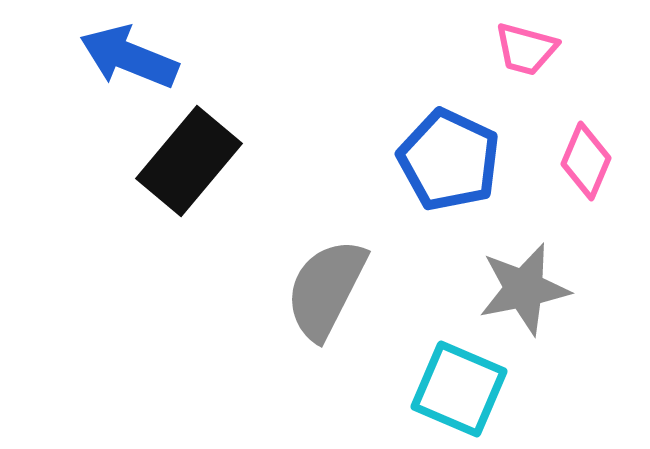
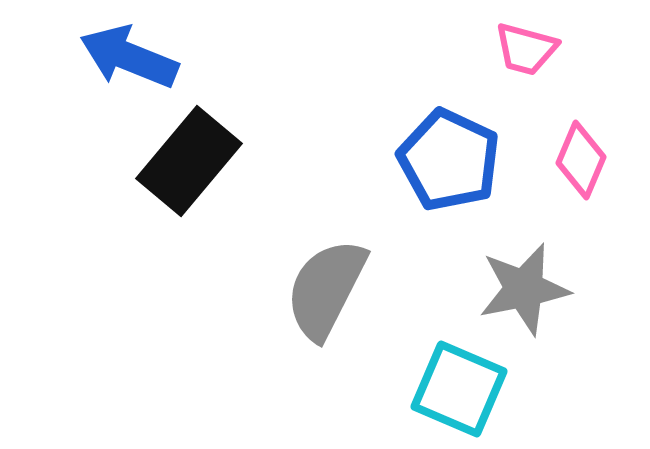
pink diamond: moved 5 px left, 1 px up
